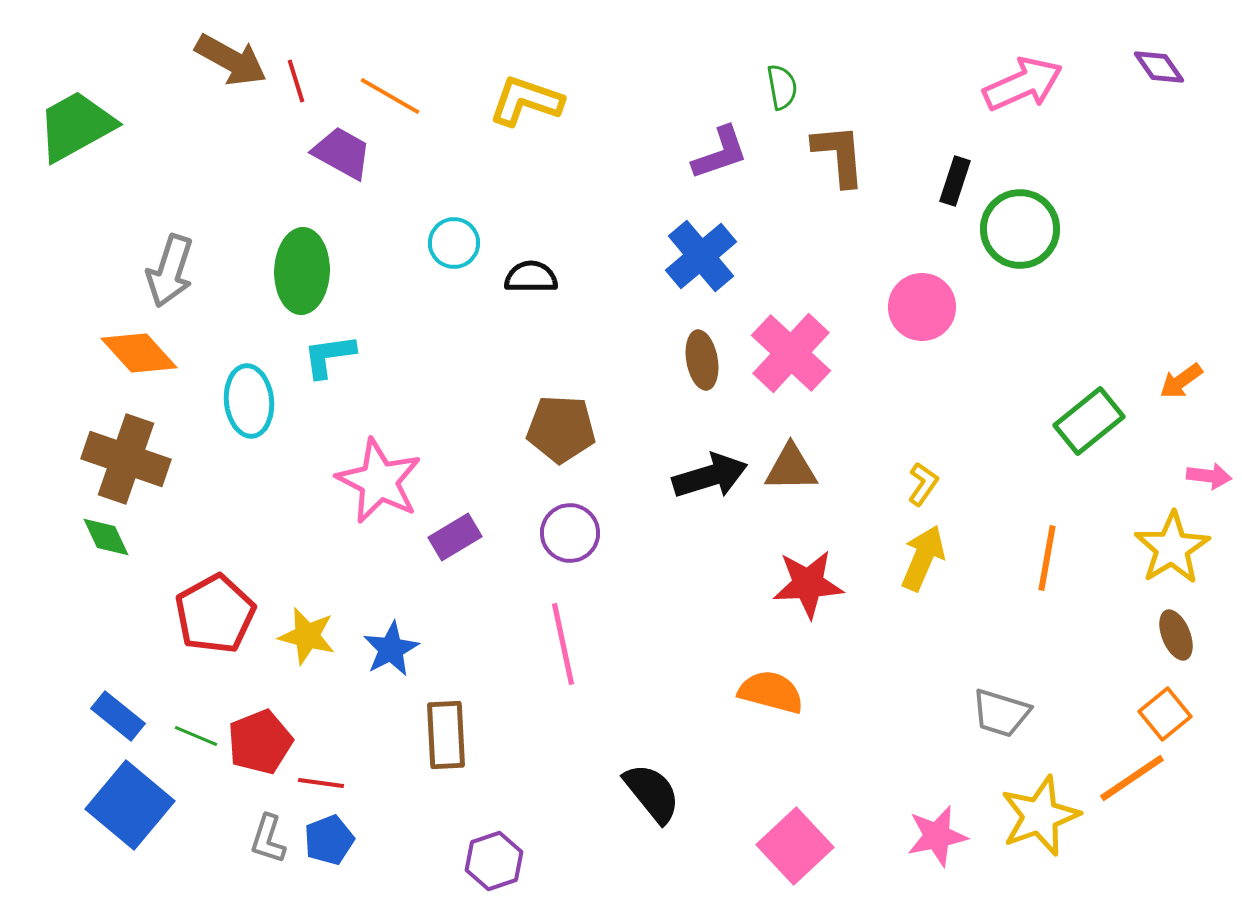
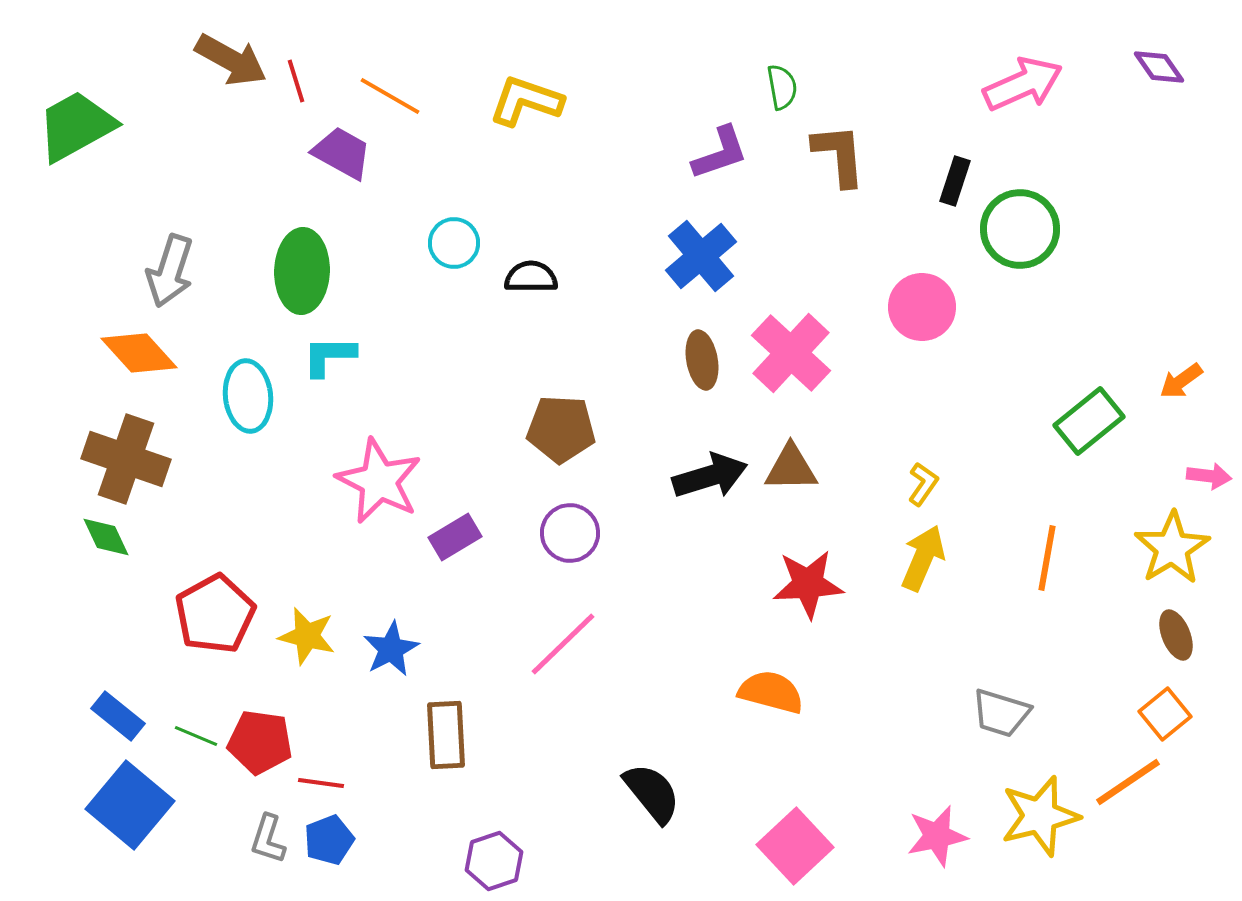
cyan L-shape at (329, 356): rotated 8 degrees clockwise
cyan ellipse at (249, 401): moved 1 px left, 5 px up
pink line at (563, 644): rotated 58 degrees clockwise
red pentagon at (260, 742): rotated 30 degrees clockwise
orange line at (1132, 778): moved 4 px left, 4 px down
yellow star at (1040, 816): rotated 6 degrees clockwise
